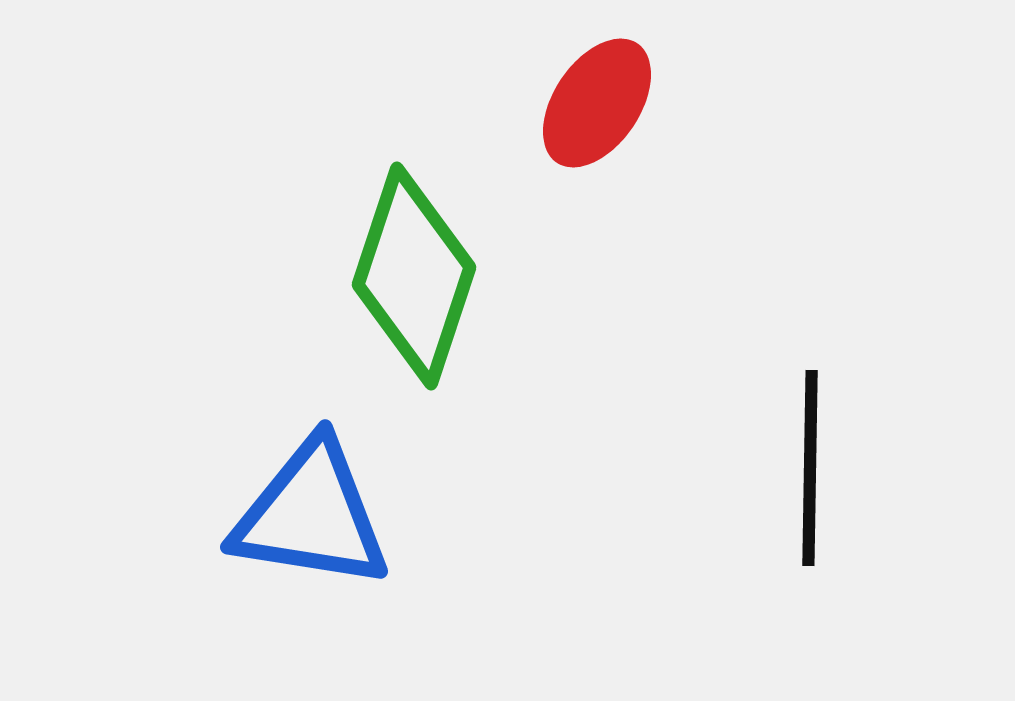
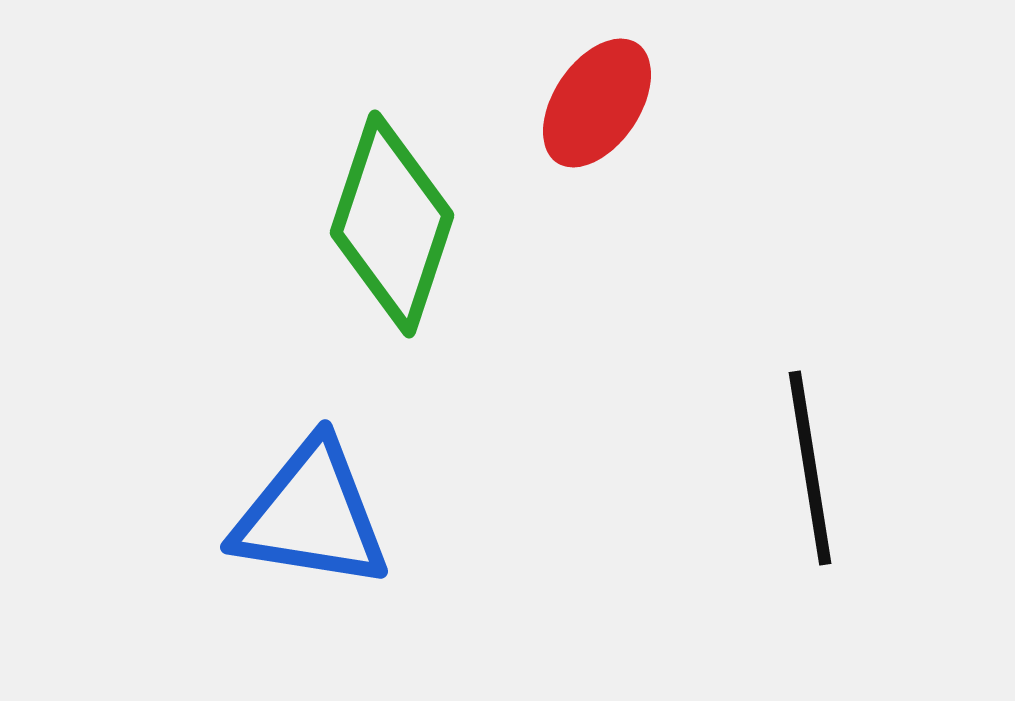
green diamond: moved 22 px left, 52 px up
black line: rotated 10 degrees counterclockwise
